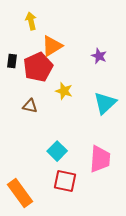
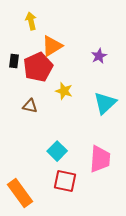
purple star: rotated 21 degrees clockwise
black rectangle: moved 2 px right
